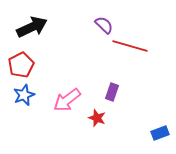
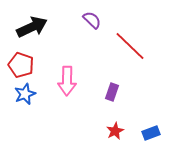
purple semicircle: moved 12 px left, 5 px up
red line: rotated 28 degrees clockwise
red pentagon: rotated 25 degrees counterclockwise
blue star: moved 1 px right, 1 px up
pink arrow: moved 19 px up; rotated 52 degrees counterclockwise
red star: moved 18 px right, 13 px down; rotated 24 degrees clockwise
blue rectangle: moved 9 px left
